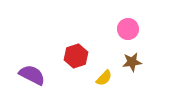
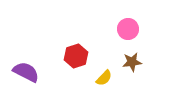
purple semicircle: moved 6 px left, 3 px up
